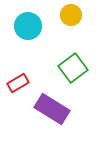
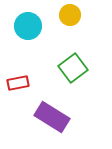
yellow circle: moved 1 px left
red rectangle: rotated 20 degrees clockwise
purple rectangle: moved 8 px down
